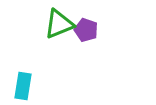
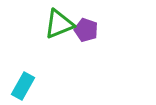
cyan rectangle: rotated 20 degrees clockwise
